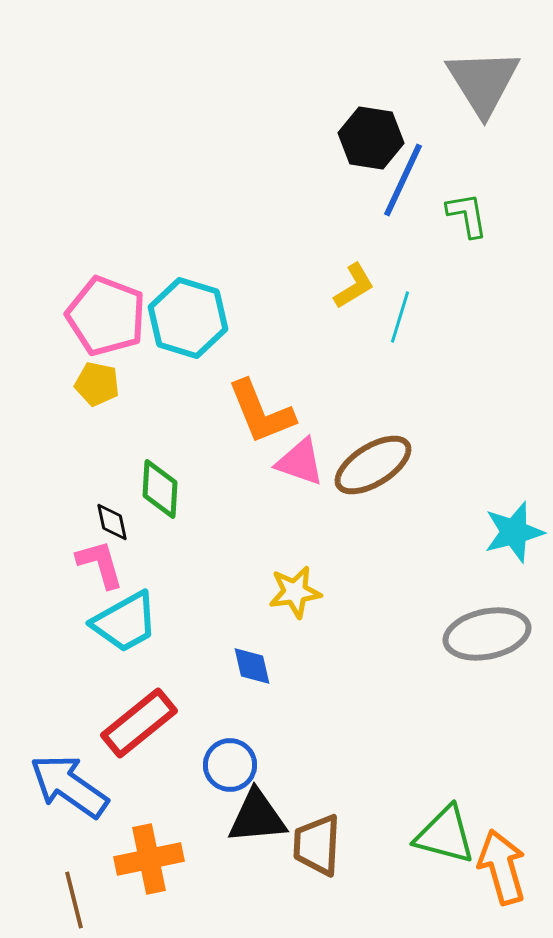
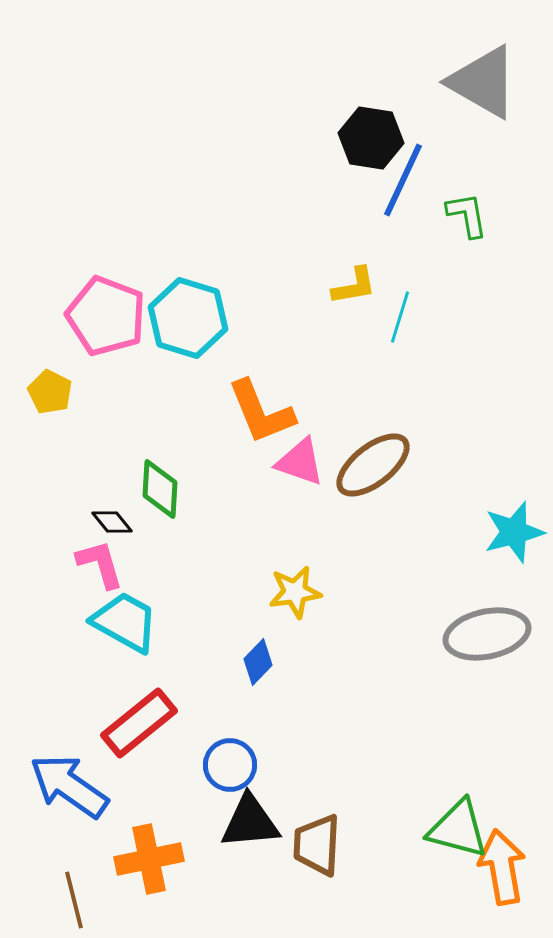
gray triangle: rotated 28 degrees counterclockwise
yellow L-shape: rotated 21 degrees clockwise
yellow pentagon: moved 47 px left, 8 px down; rotated 15 degrees clockwise
brown ellipse: rotated 6 degrees counterclockwise
black diamond: rotated 27 degrees counterclockwise
cyan trapezoid: rotated 122 degrees counterclockwise
blue diamond: moved 6 px right, 4 px up; rotated 57 degrees clockwise
black triangle: moved 7 px left, 5 px down
green triangle: moved 13 px right, 6 px up
orange arrow: rotated 6 degrees clockwise
